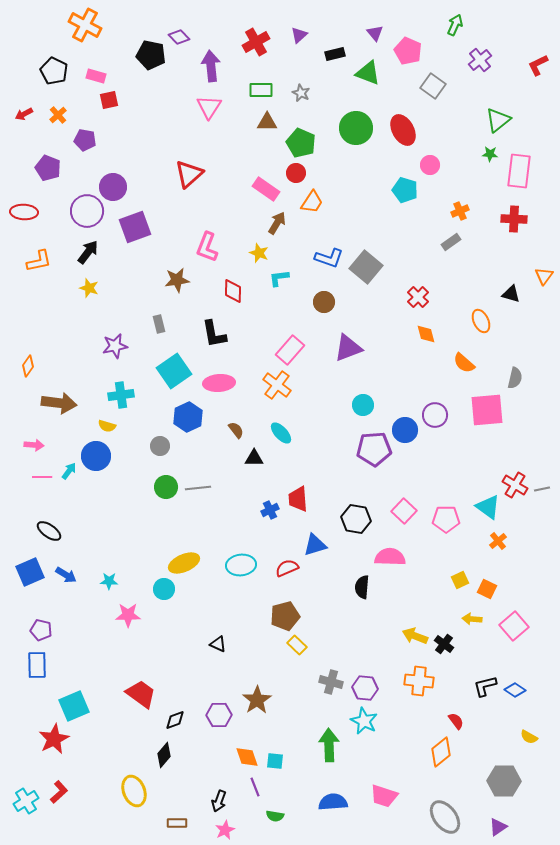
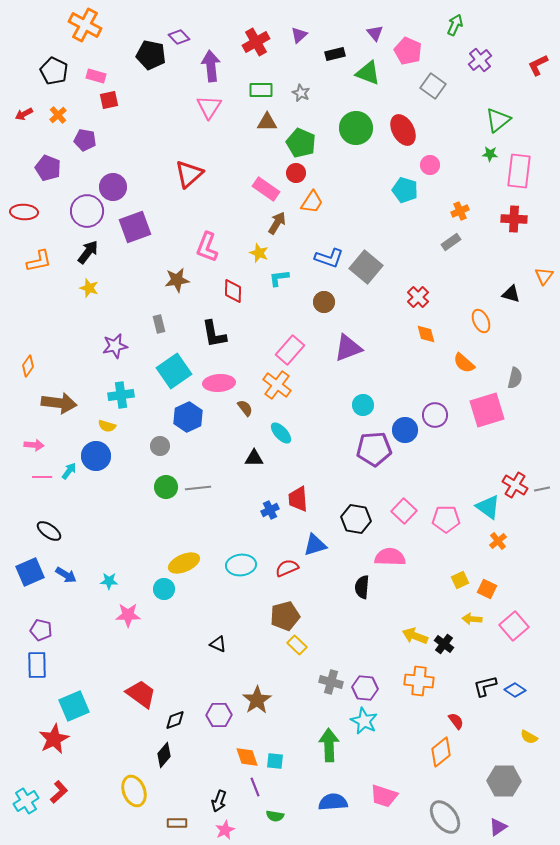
pink square at (487, 410): rotated 12 degrees counterclockwise
brown semicircle at (236, 430): moved 9 px right, 22 px up
